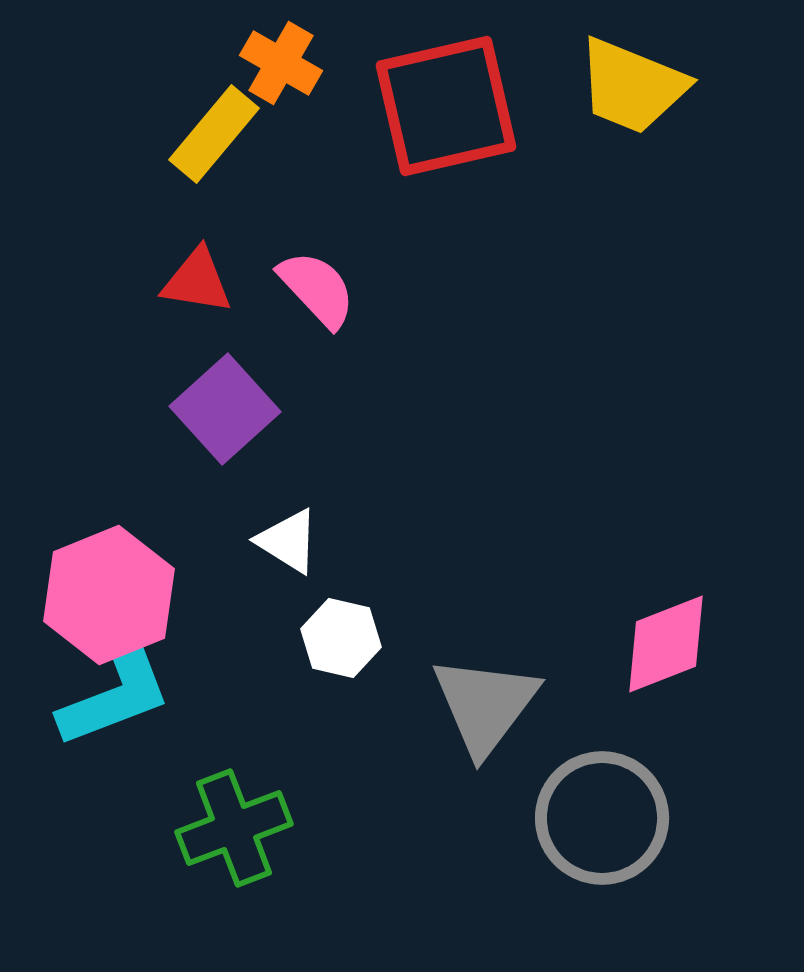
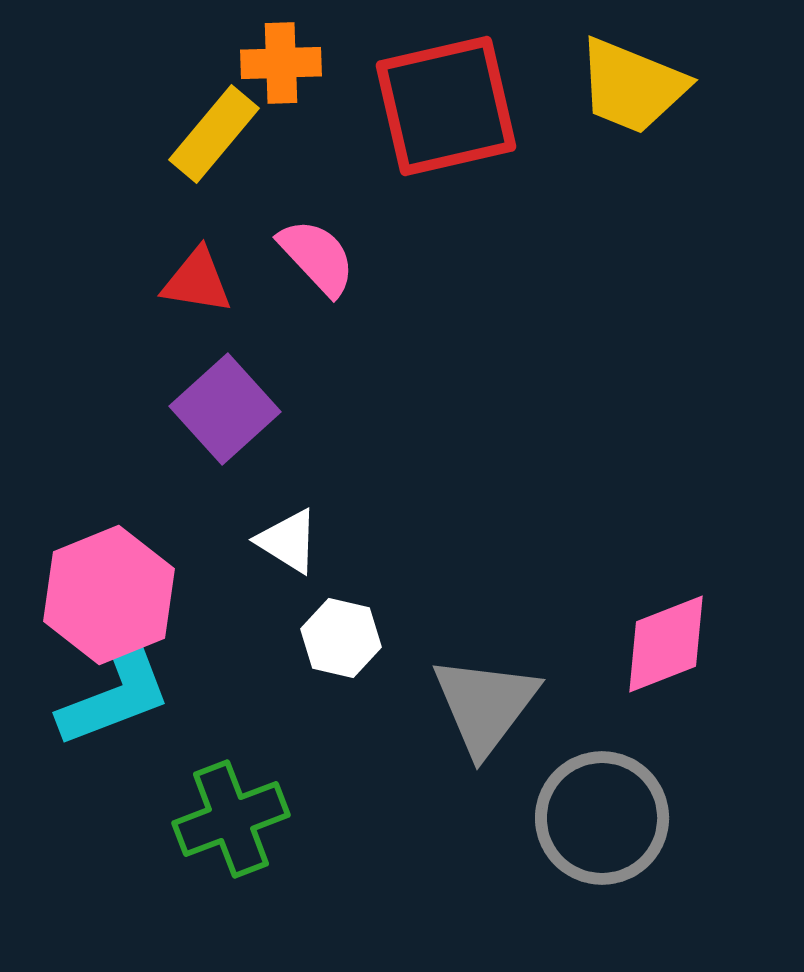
orange cross: rotated 32 degrees counterclockwise
pink semicircle: moved 32 px up
green cross: moved 3 px left, 9 px up
